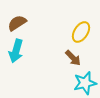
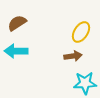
cyan arrow: rotated 75 degrees clockwise
brown arrow: moved 2 px up; rotated 54 degrees counterclockwise
cyan star: rotated 10 degrees clockwise
